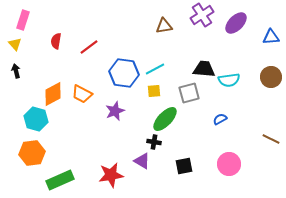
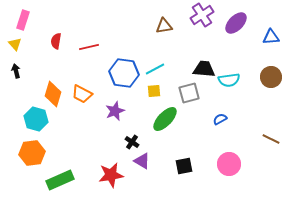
red line: rotated 24 degrees clockwise
orange diamond: rotated 45 degrees counterclockwise
black cross: moved 22 px left; rotated 24 degrees clockwise
